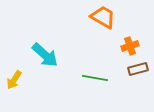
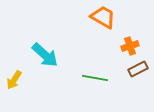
brown rectangle: rotated 12 degrees counterclockwise
